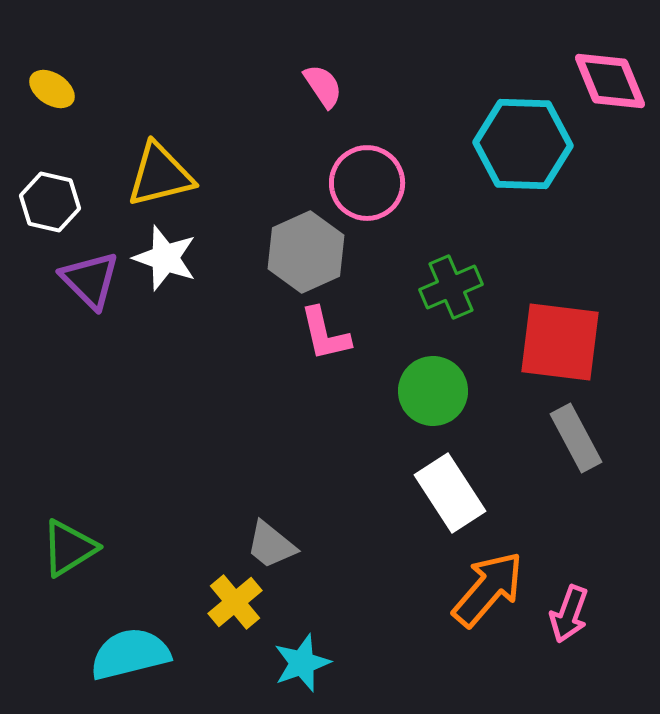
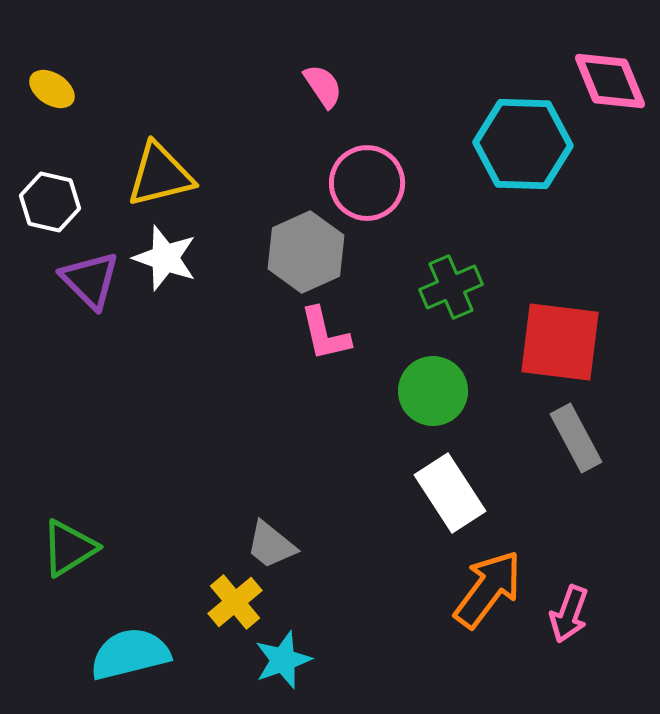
orange arrow: rotated 4 degrees counterclockwise
cyan star: moved 19 px left, 3 px up
